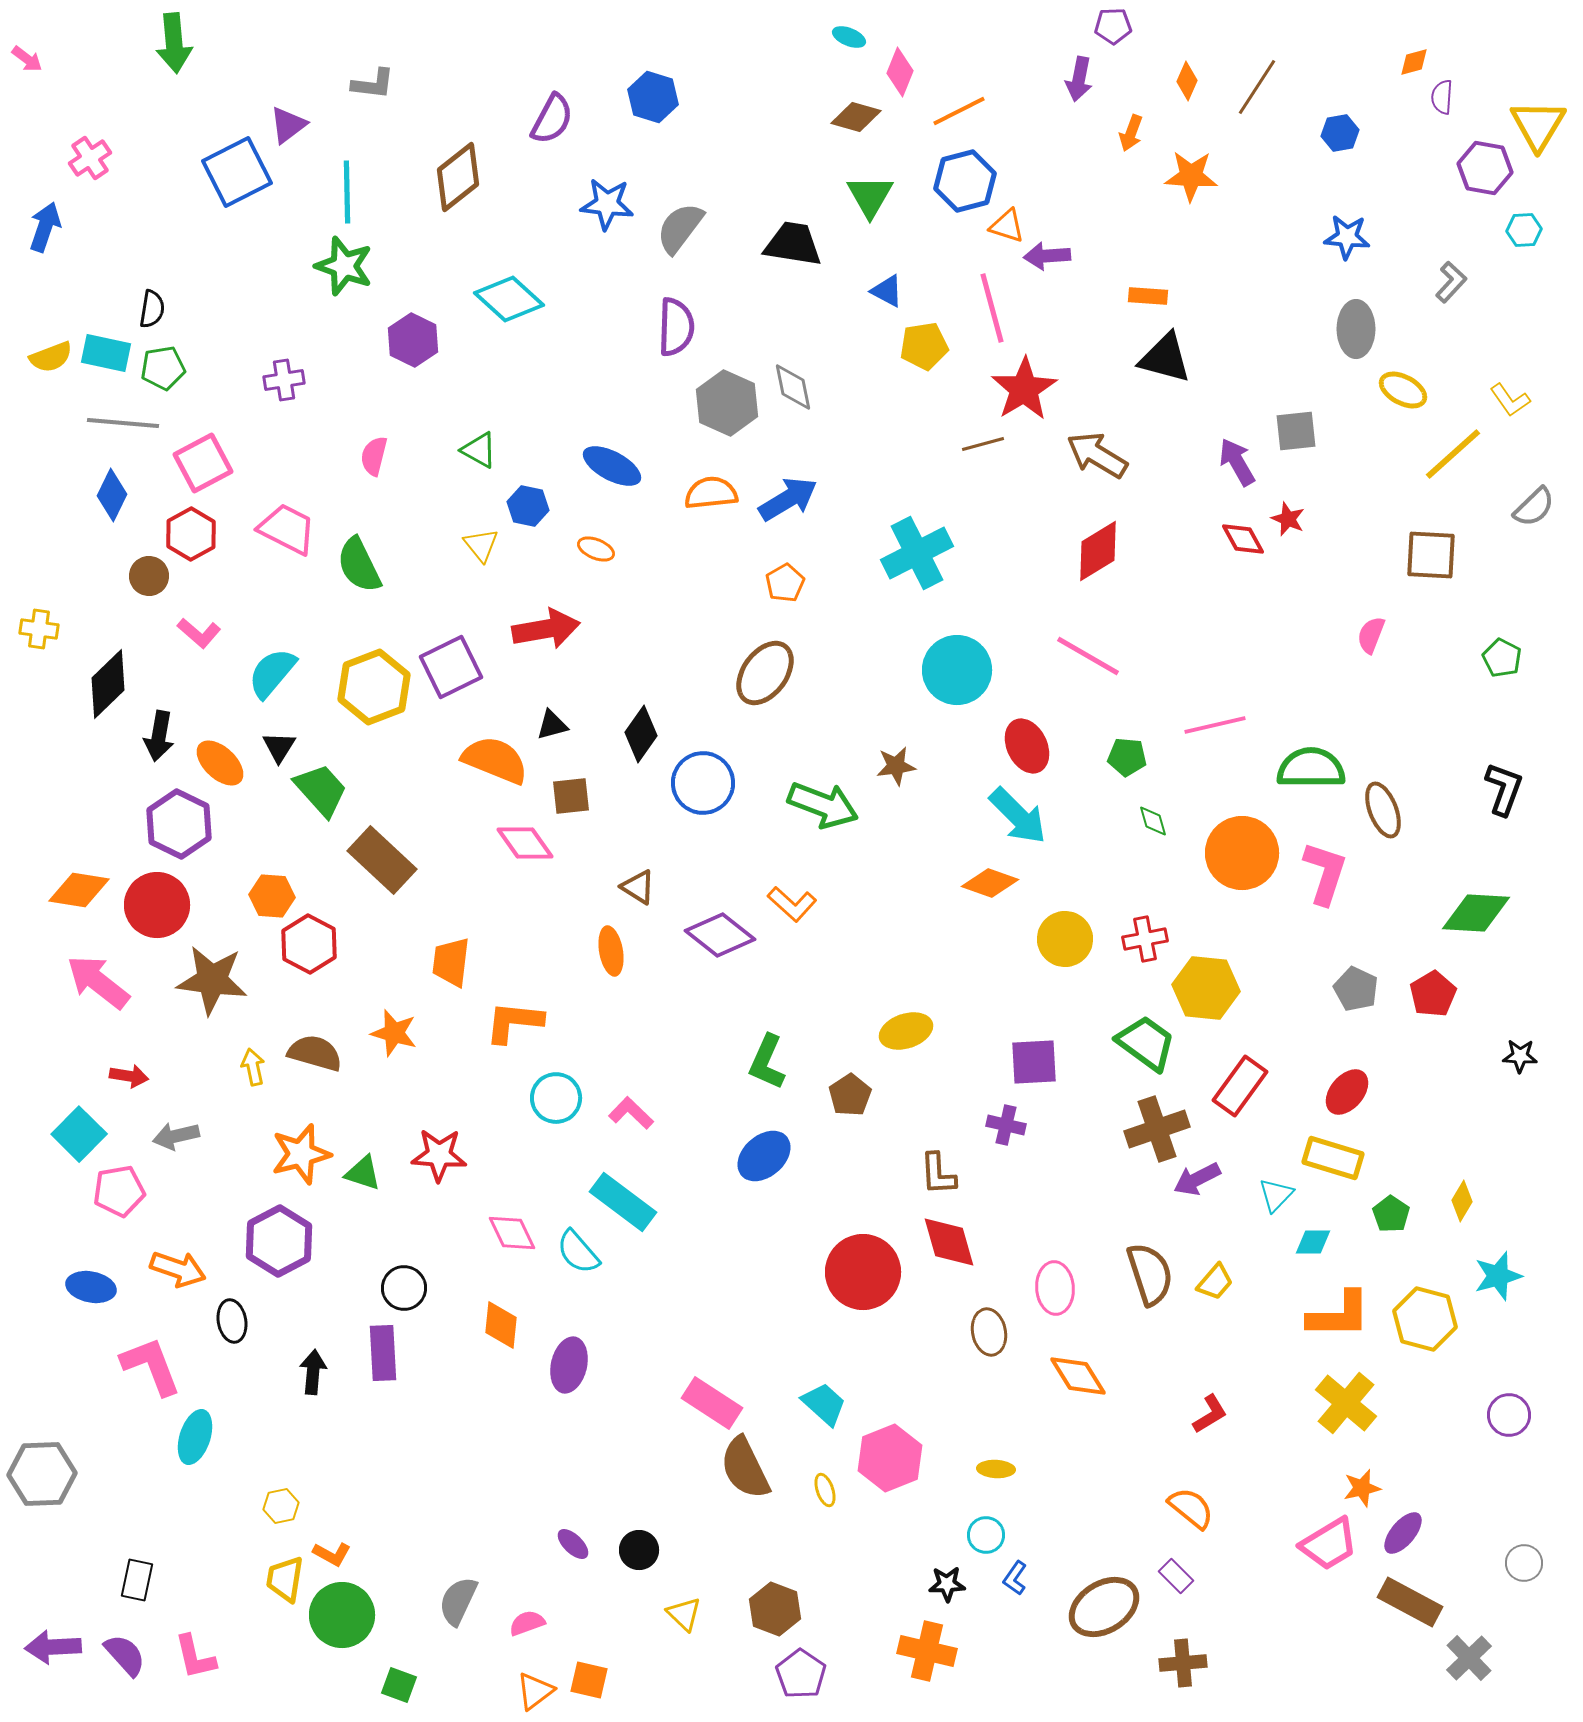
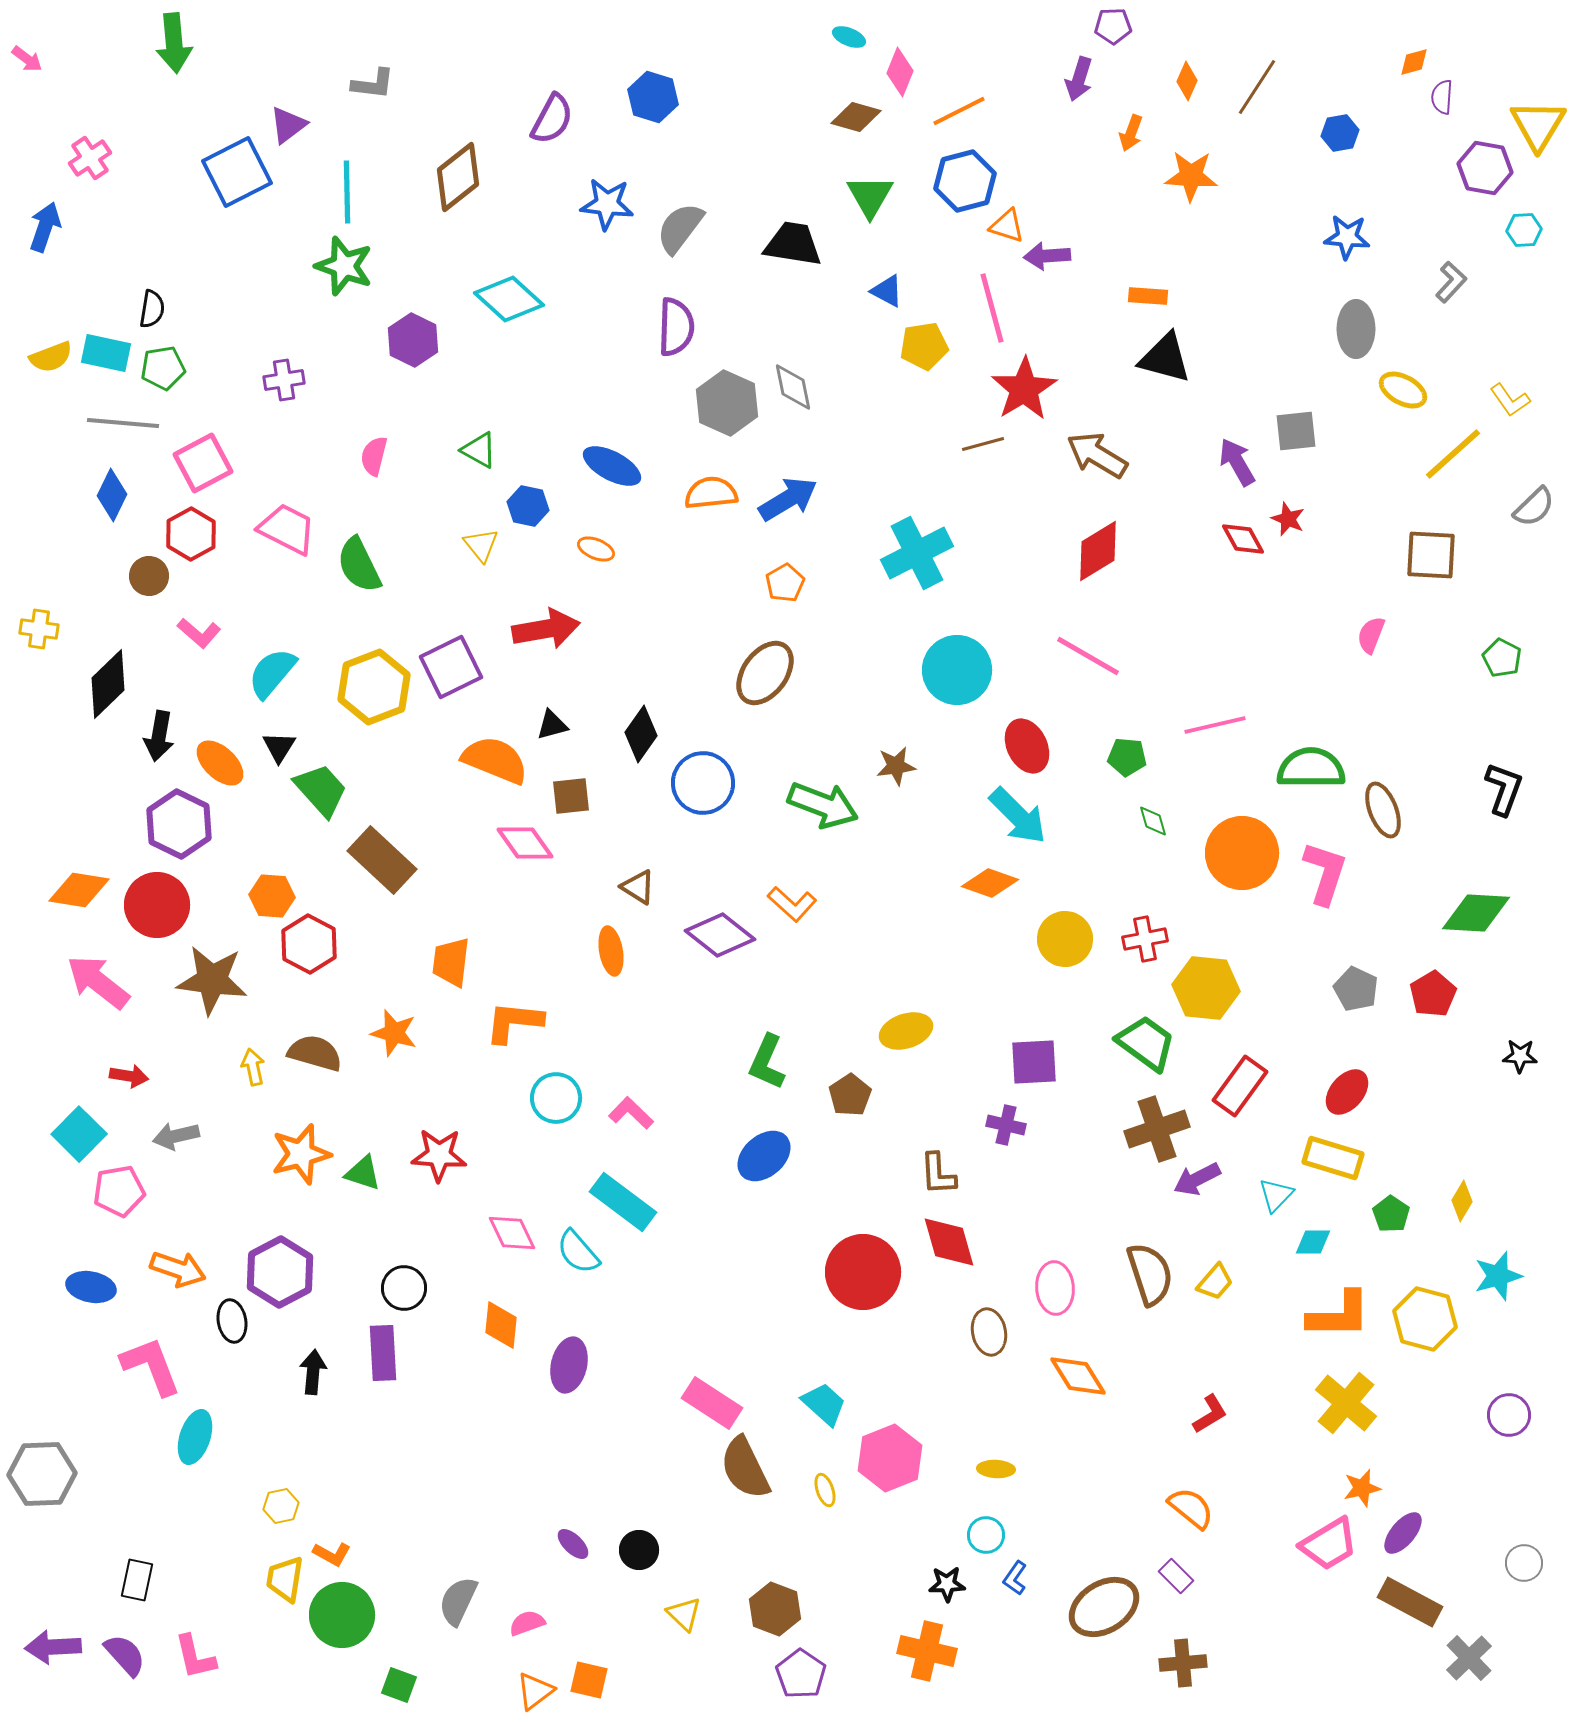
purple arrow at (1079, 79): rotated 6 degrees clockwise
purple hexagon at (279, 1241): moved 1 px right, 31 px down
